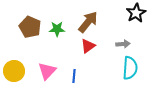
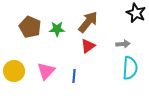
black star: rotated 18 degrees counterclockwise
pink triangle: moved 1 px left
